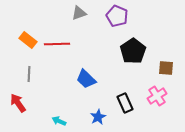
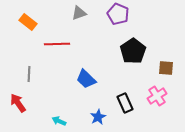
purple pentagon: moved 1 px right, 2 px up
orange rectangle: moved 18 px up
